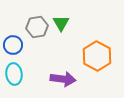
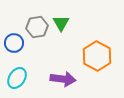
blue circle: moved 1 px right, 2 px up
cyan ellipse: moved 3 px right, 4 px down; rotated 40 degrees clockwise
